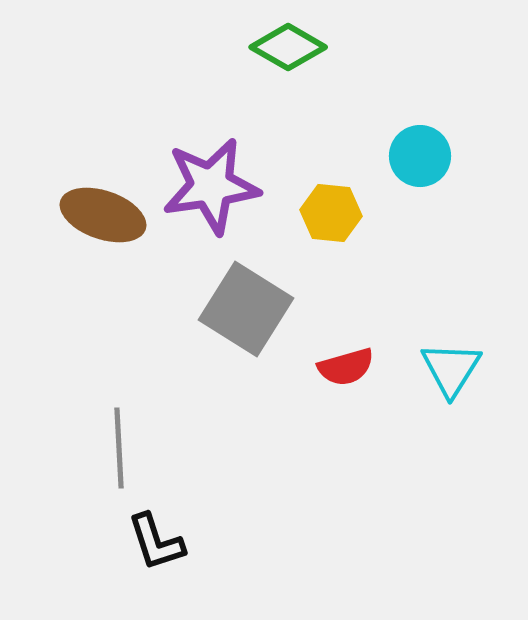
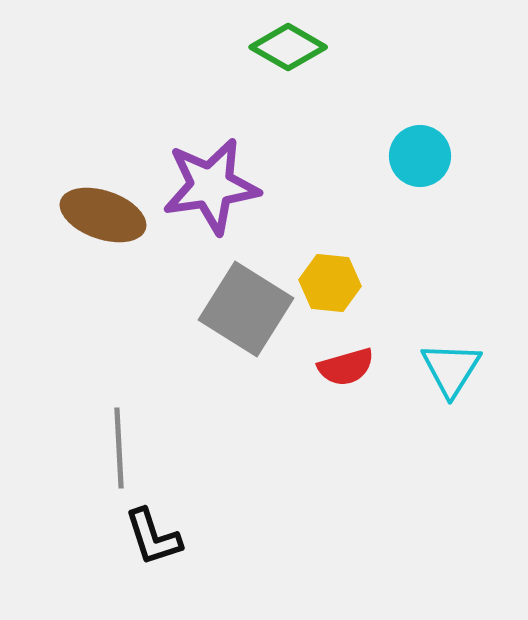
yellow hexagon: moved 1 px left, 70 px down
black L-shape: moved 3 px left, 5 px up
